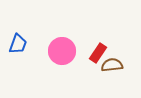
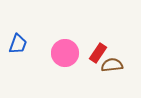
pink circle: moved 3 px right, 2 px down
